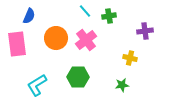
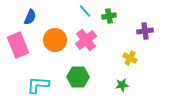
blue semicircle: moved 1 px right, 1 px down
orange circle: moved 1 px left, 2 px down
pink rectangle: moved 1 px right, 1 px down; rotated 15 degrees counterclockwise
yellow cross: rotated 16 degrees clockwise
cyan L-shape: moved 1 px right; rotated 35 degrees clockwise
